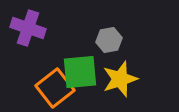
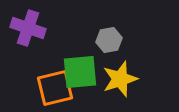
orange square: rotated 24 degrees clockwise
